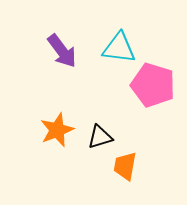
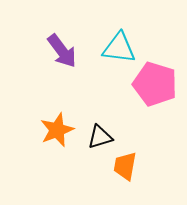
pink pentagon: moved 2 px right, 1 px up
